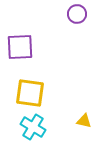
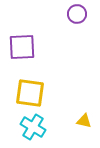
purple square: moved 2 px right
